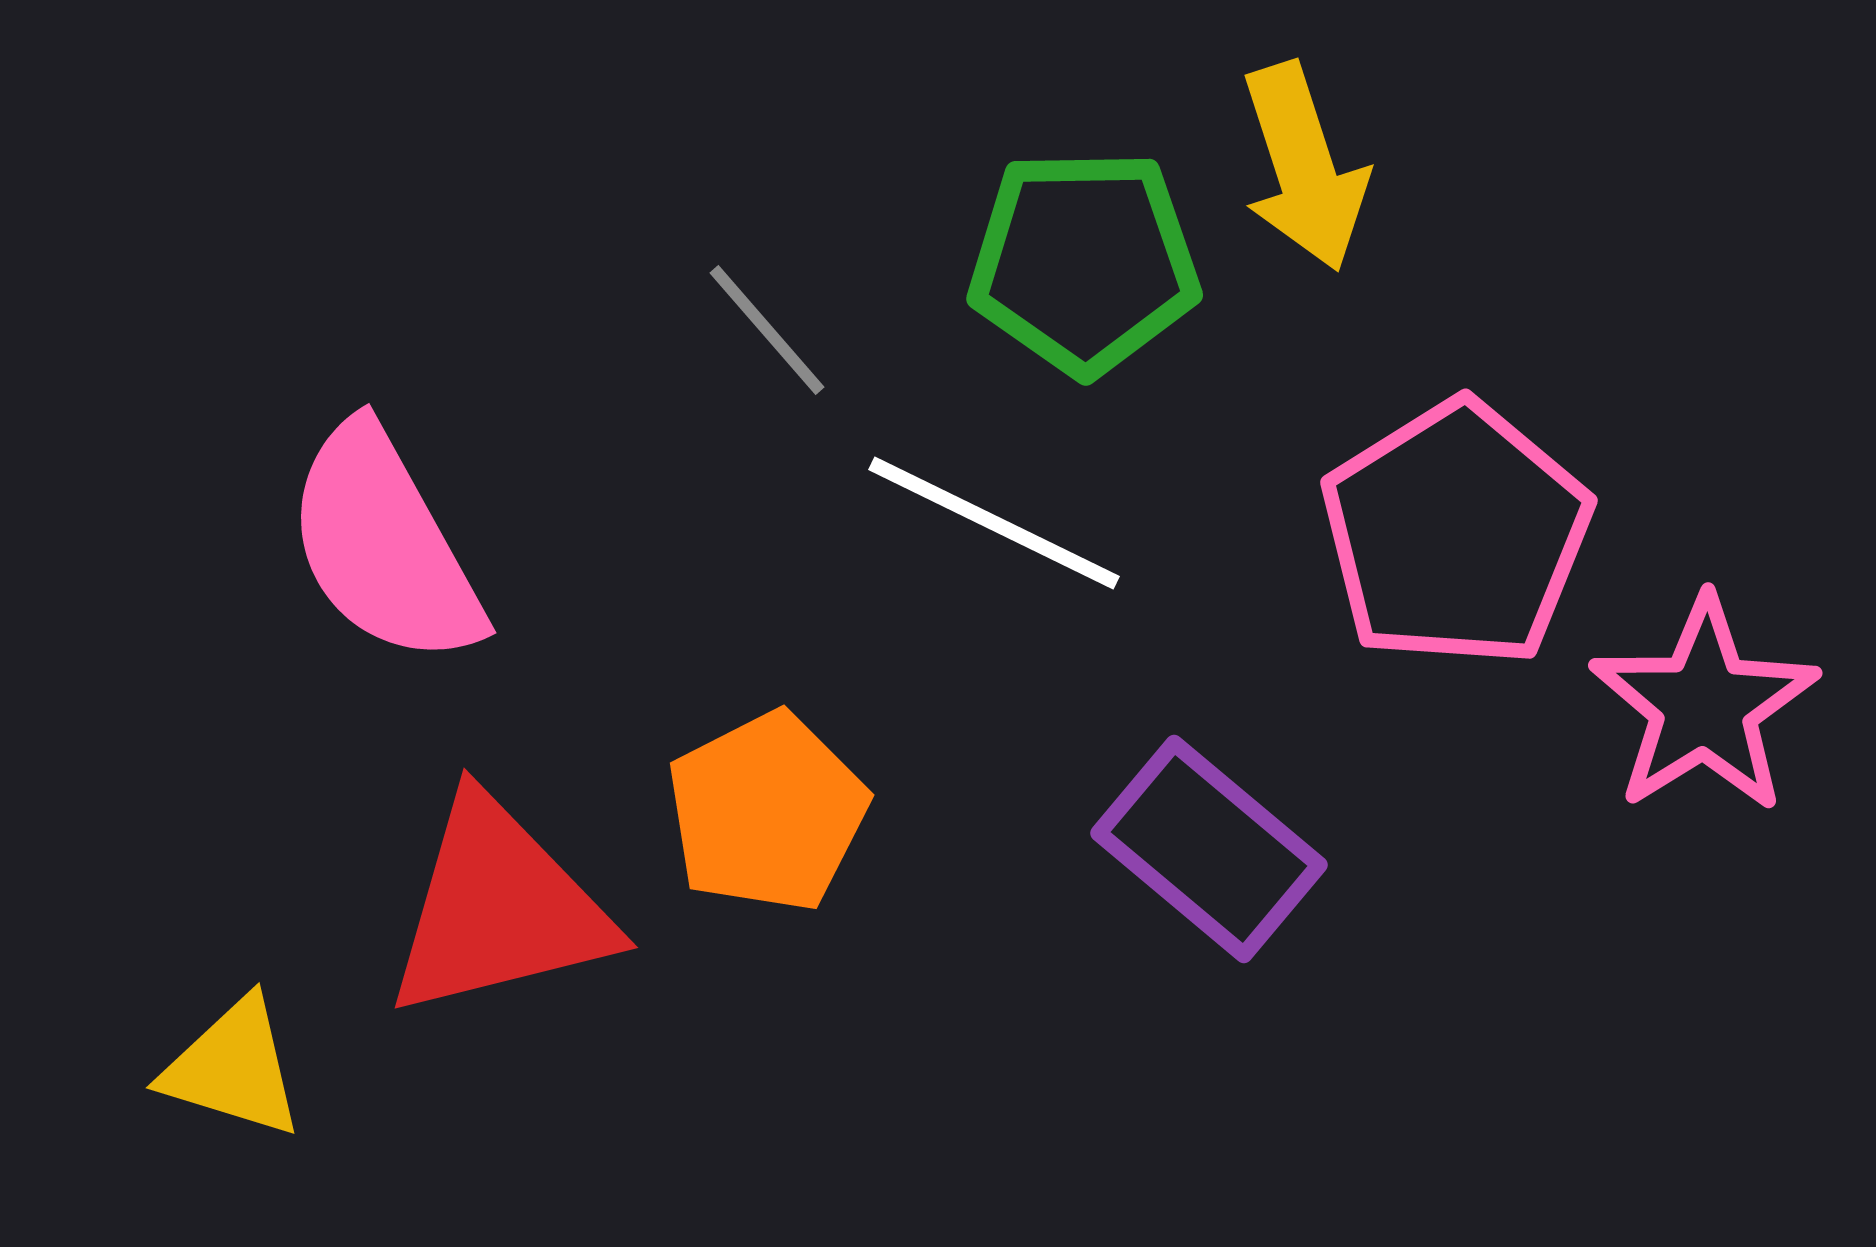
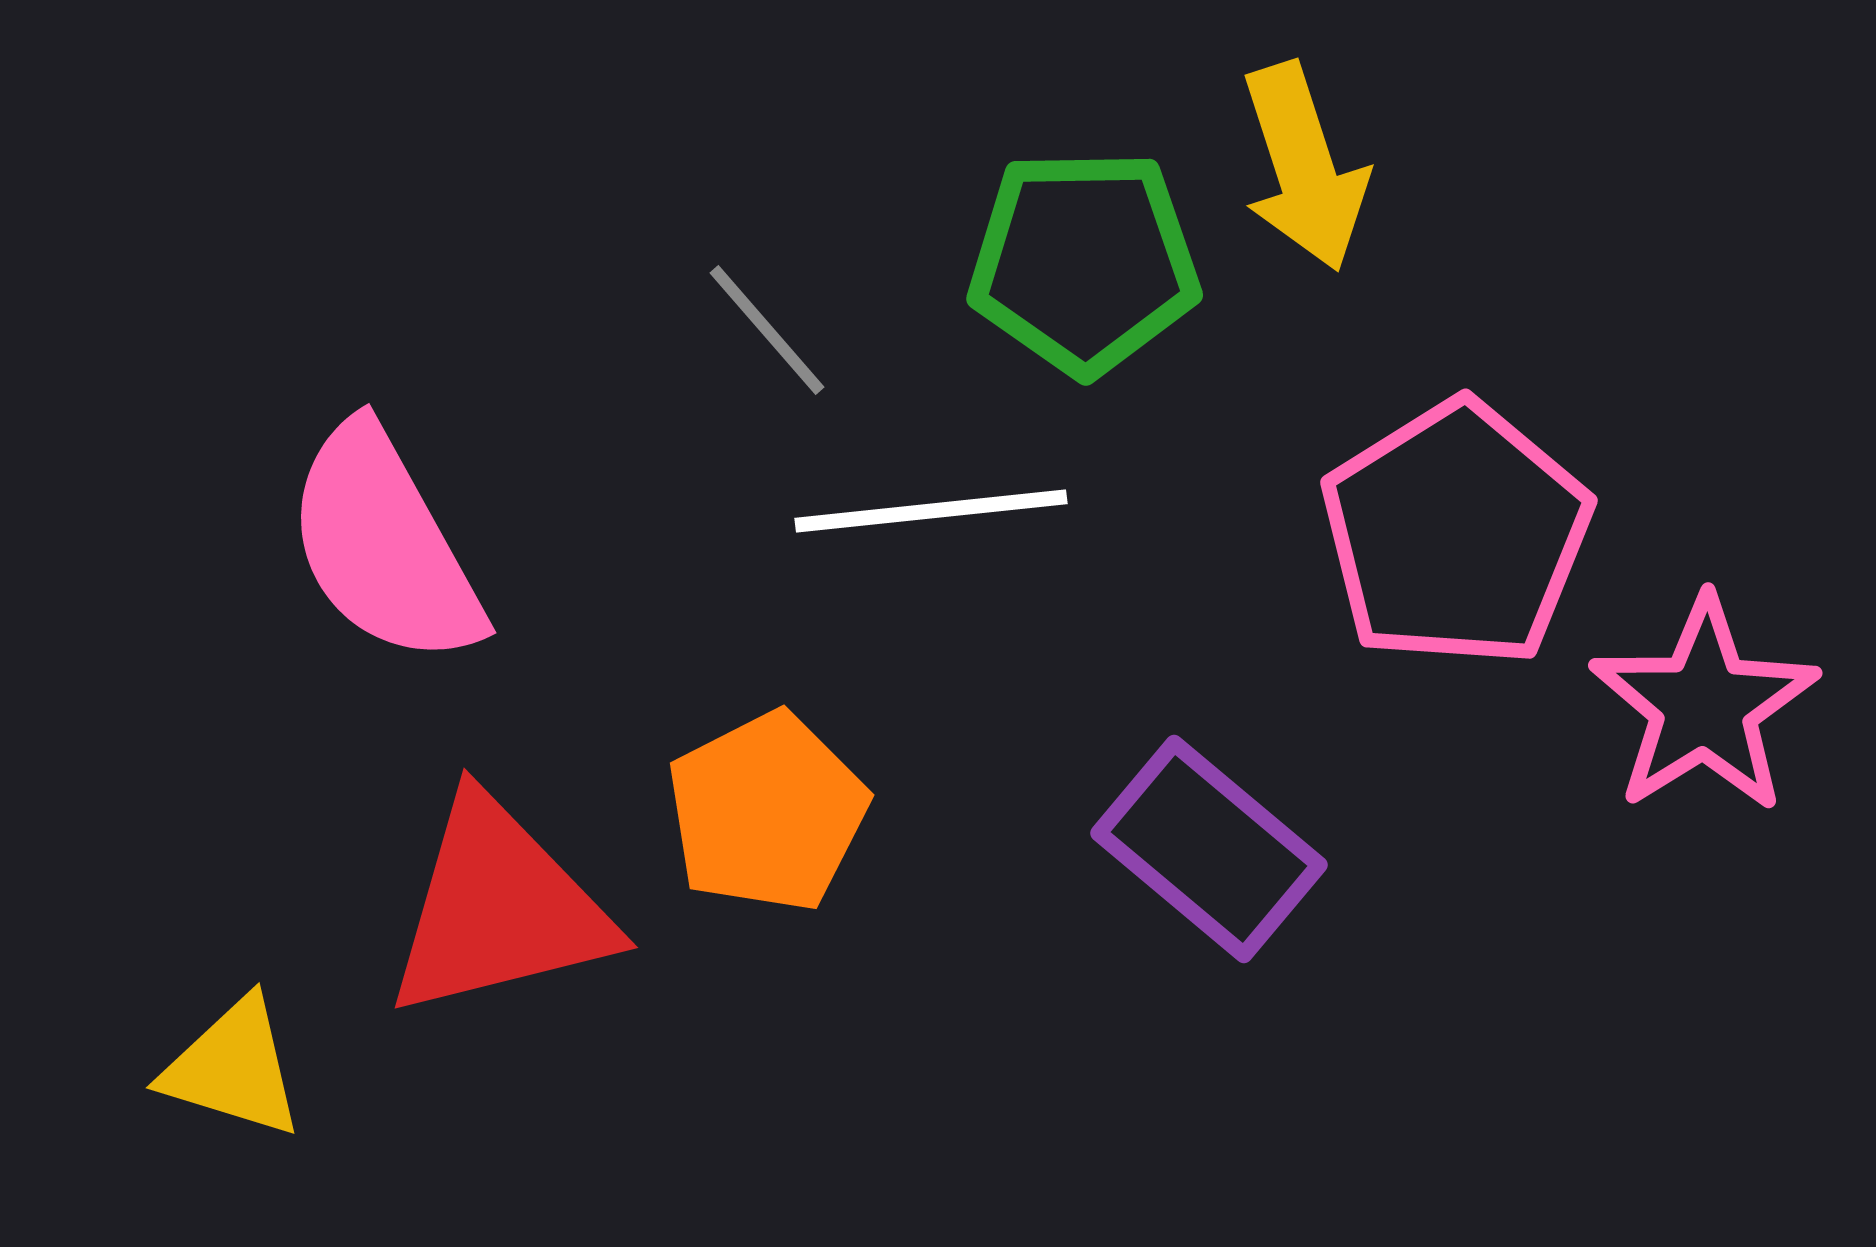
white line: moved 63 px left, 12 px up; rotated 32 degrees counterclockwise
